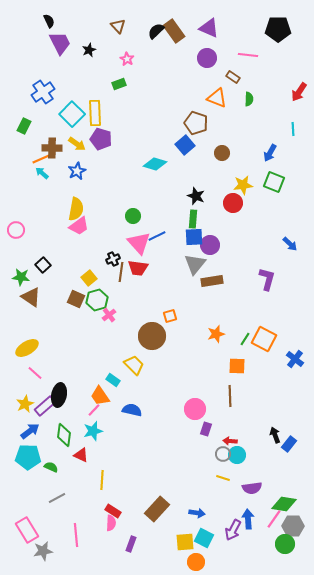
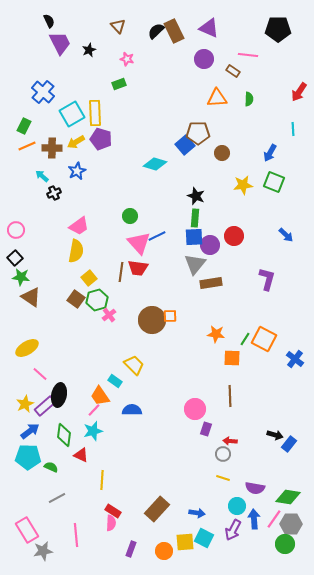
brown rectangle at (174, 31): rotated 10 degrees clockwise
purple circle at (207, 58): moved 3 px left, 1 px down
pink star at (127, 59): rotated 16 degrees counterclockwise
brown rectangle at (233, 77): moved 6 px up
blue cross at (43, 92): rotated 15 degrees counterclockwise
orange triangle at (217, 98): rotated 25 degrees counterclockwise
cyan square at (72, 114): rotated 15 degrees clockwise
brown pentagon at (196, 123): moved 2 px right, 10 px down; rotated 20 degrees counterclockwise
yellow arrow at (77, 144): moved 1 px left, 2 px up; rotated 114 degrees clockwise
orange line at (41, 159): moved 14 px left, 13 px up
cyan arrow at (42, 173): moved 3 px down
red circle at (233, 203): moved 1 px right, 33 px down
yellow semicircle at (76, 209): moved 42 px down
green circle at (133, 216): moved 3 px left
green rectangle at (193, 219): moved 2 px right, 1 px up
blue arrow at (290, 244): moved 4 px left, 9 px up
black cross at (113, 259): moved 59 px left, 66 px up
black square at (43, 265): moved 28 px left, 7 px up
brown rectangle at (212, 281): moved 1 px left, 2 px down
brown square at (76, 299): rotated 12 degrees clockwise
orange square at (170, 316): rotated 16 degrees clockwise
orange star at (216, 334): rotated 24 degrees clockwise
brown circle at (152, 336): moved 16 px up
orange square at (237, 366): moved 5 px left, 8 px up
pink line at (35, 373): moved 5 px right, 1 px down
cyan rectangle at (113, 380): moved 2 px right, 1 px down
blue semicircle at (132, 410): rotated 12 degrees counterclockwise
black arrow at (275, 435): rotated 126 degrees clockwise
cyan circle at (237, 455): moved 51 px down
purple semicircle at (252, 488): moved 3 px right; rotated 18 degrees clockwise
green diamond at (284, 504): moved 4 px right, 7 px up
blue arrow at (248, 519): moved 6 px right
gray hexagon at (293, 526): moved 2 px left, 2 px up
purple rectangle at (131, 544): moved 5 px down
orange circle at (196, 562): moved 32 px left, 11 px up
